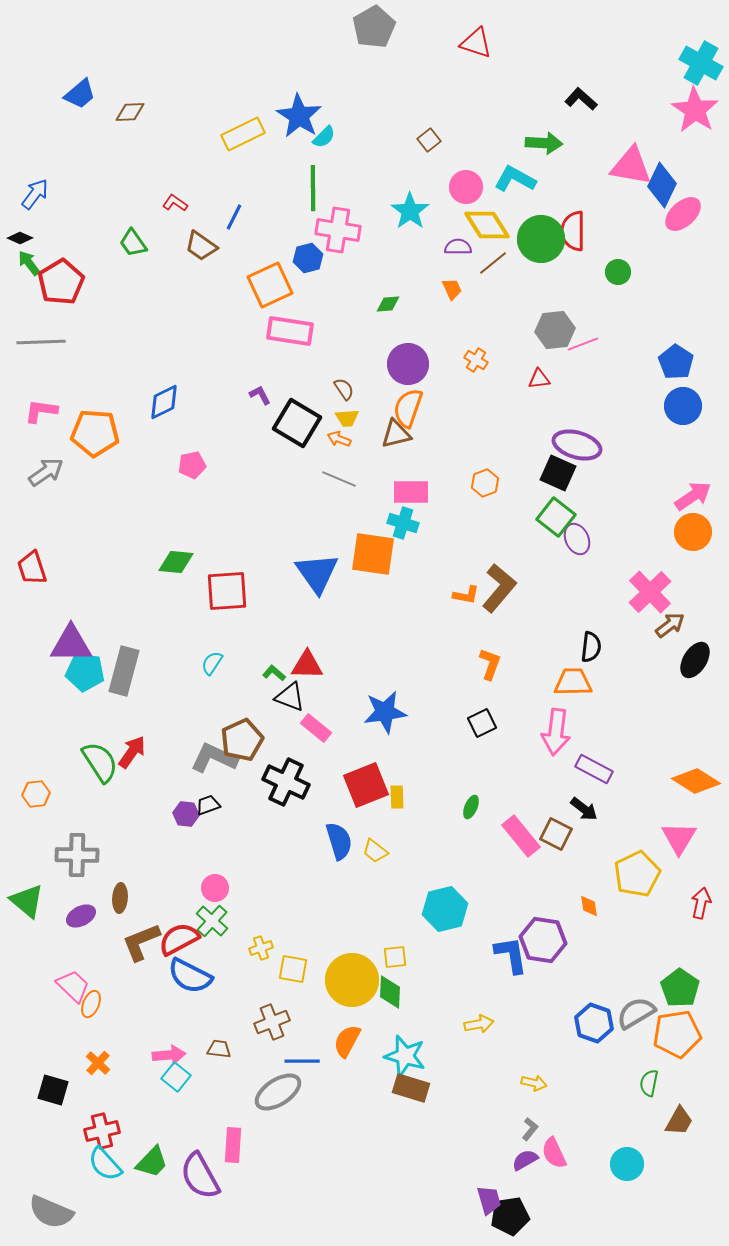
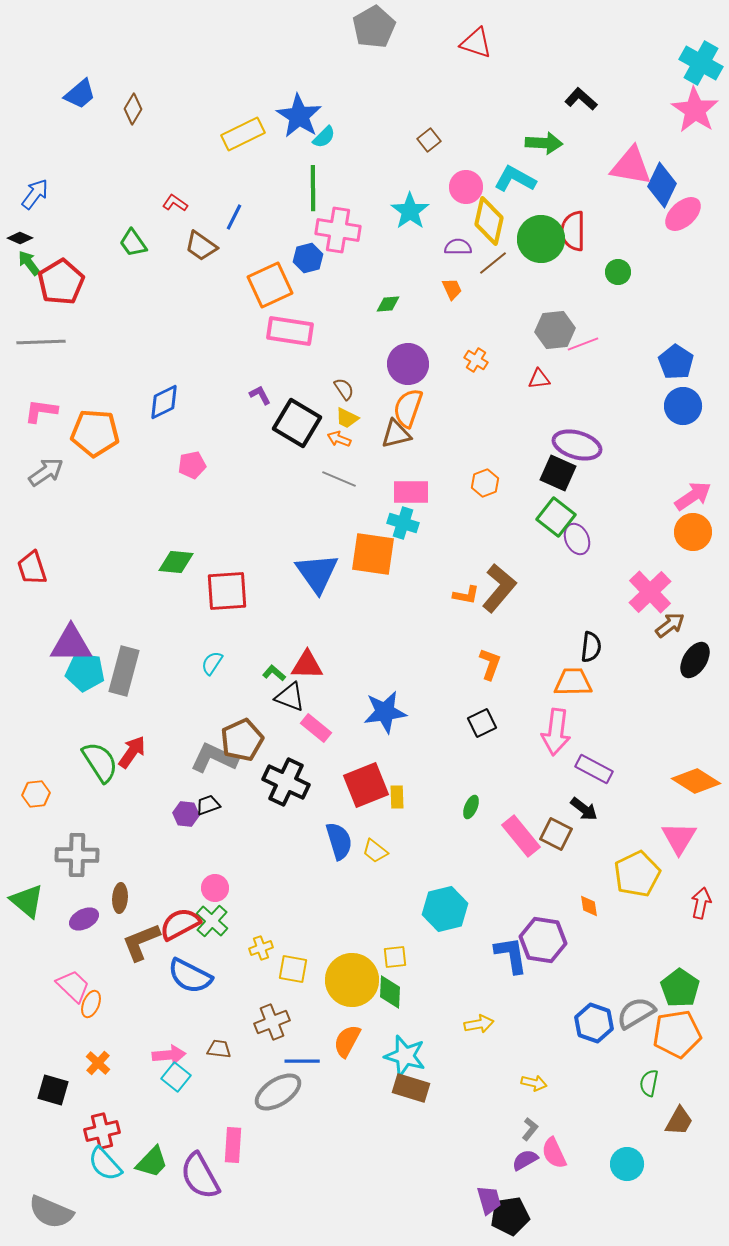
brown diamond at (130, 112): moved 3 px right, 3 px up; rotated 56 degrees counterclockwise
yellow diamond at (487, 225): moved 2 px right, 4 px up; rotated 45 degrees clockwise
yellow trapezoid at (347, 418): rotated 30 degrees clockwise
purple ellipse at (81, 916): moved 3 px right, 3 px down
red semicircle at (179, 939): moved 1 px right, 15 px up
